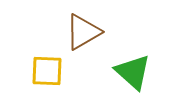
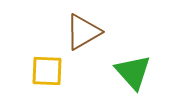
green triangle: rotated 6 degrees clockwise
